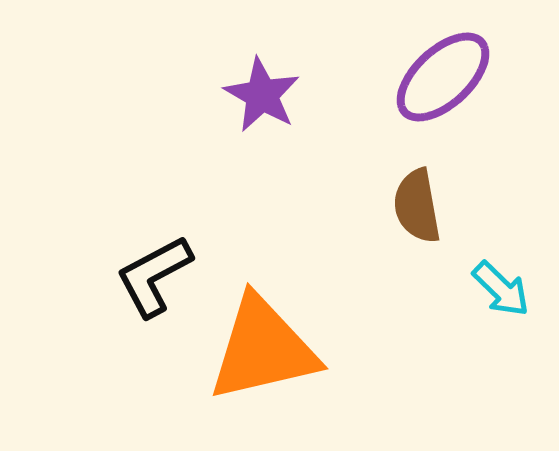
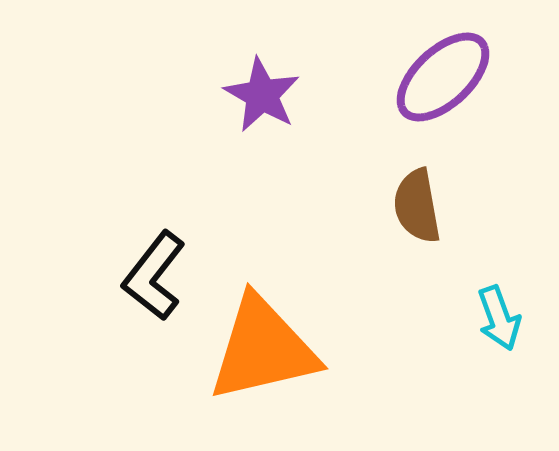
black L-shape: rotated 24 degrees counterclockwise
cyan arrow: moved 2 px left, 29 px down; rotated 26 degrees clockwise
